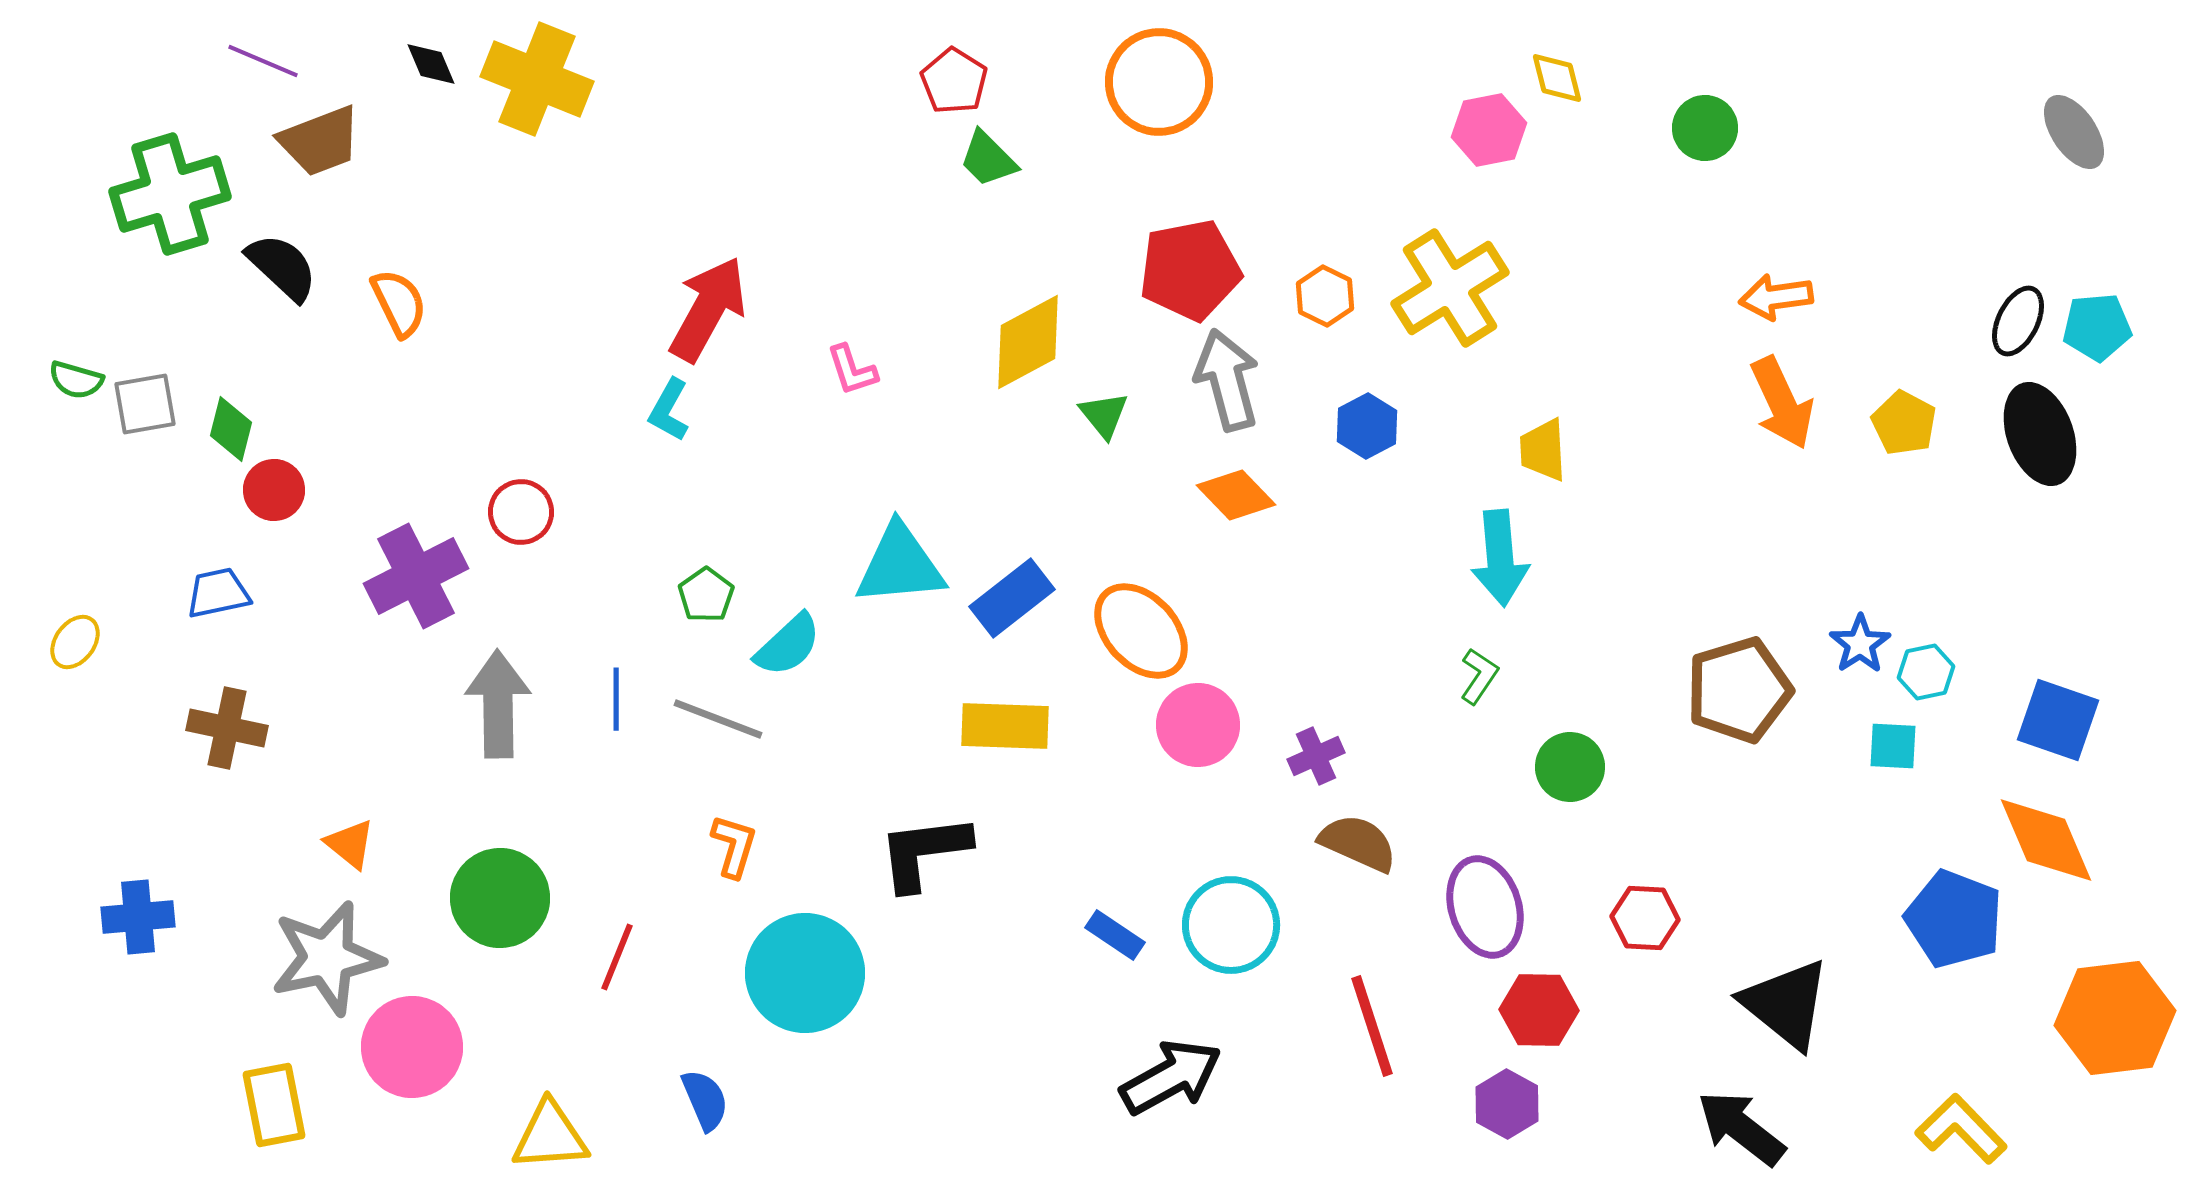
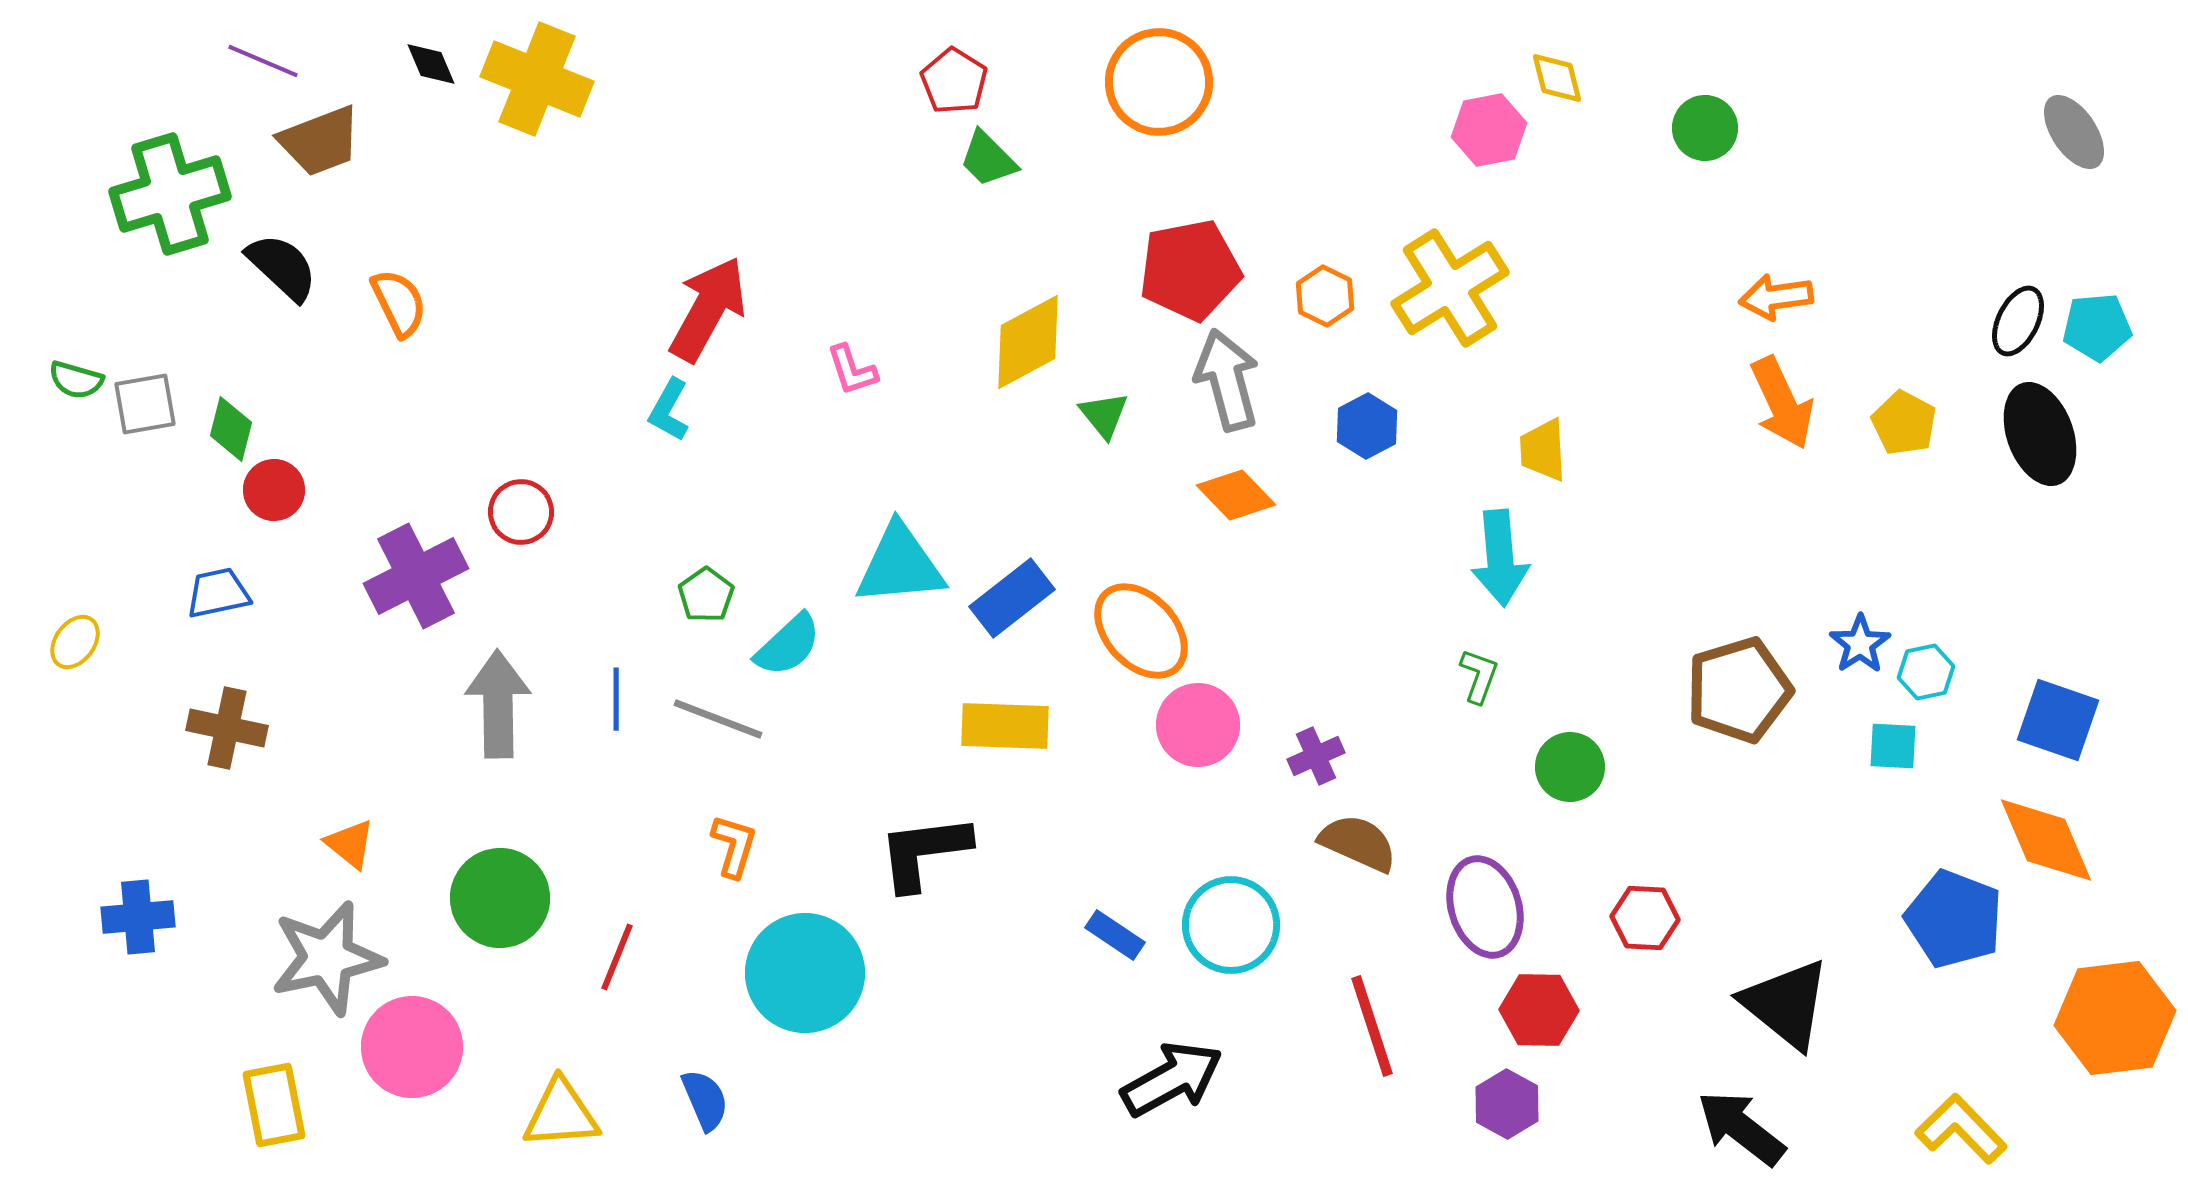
green L-shape at (1479, 676): rotated 14 degrees counterclockwise
black arrow at (1171, 1077): moved 1 px right, 2 px down
yellow triangle at (550, 1136): moved 11 px right, 22 px up
